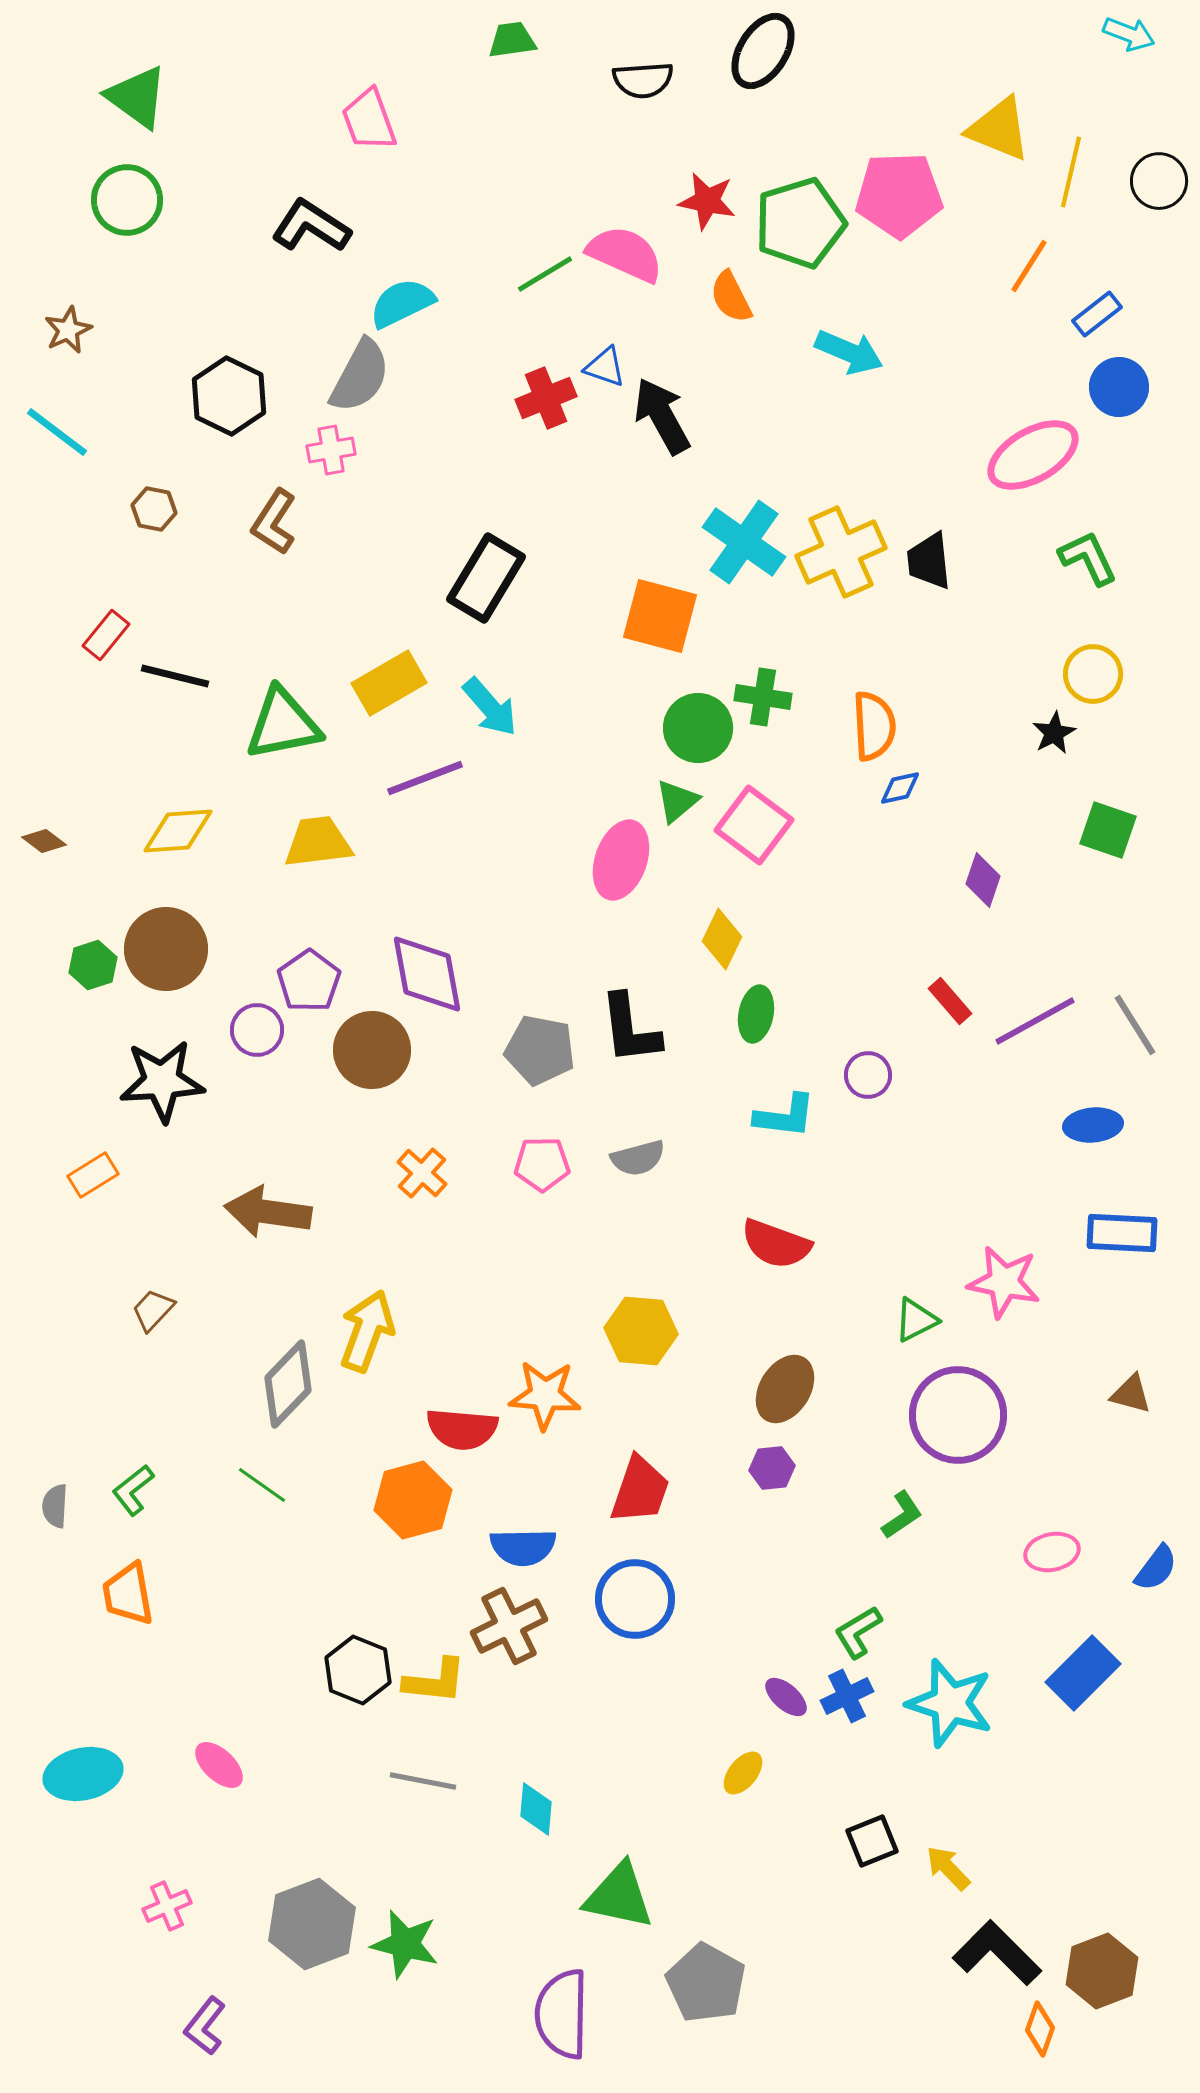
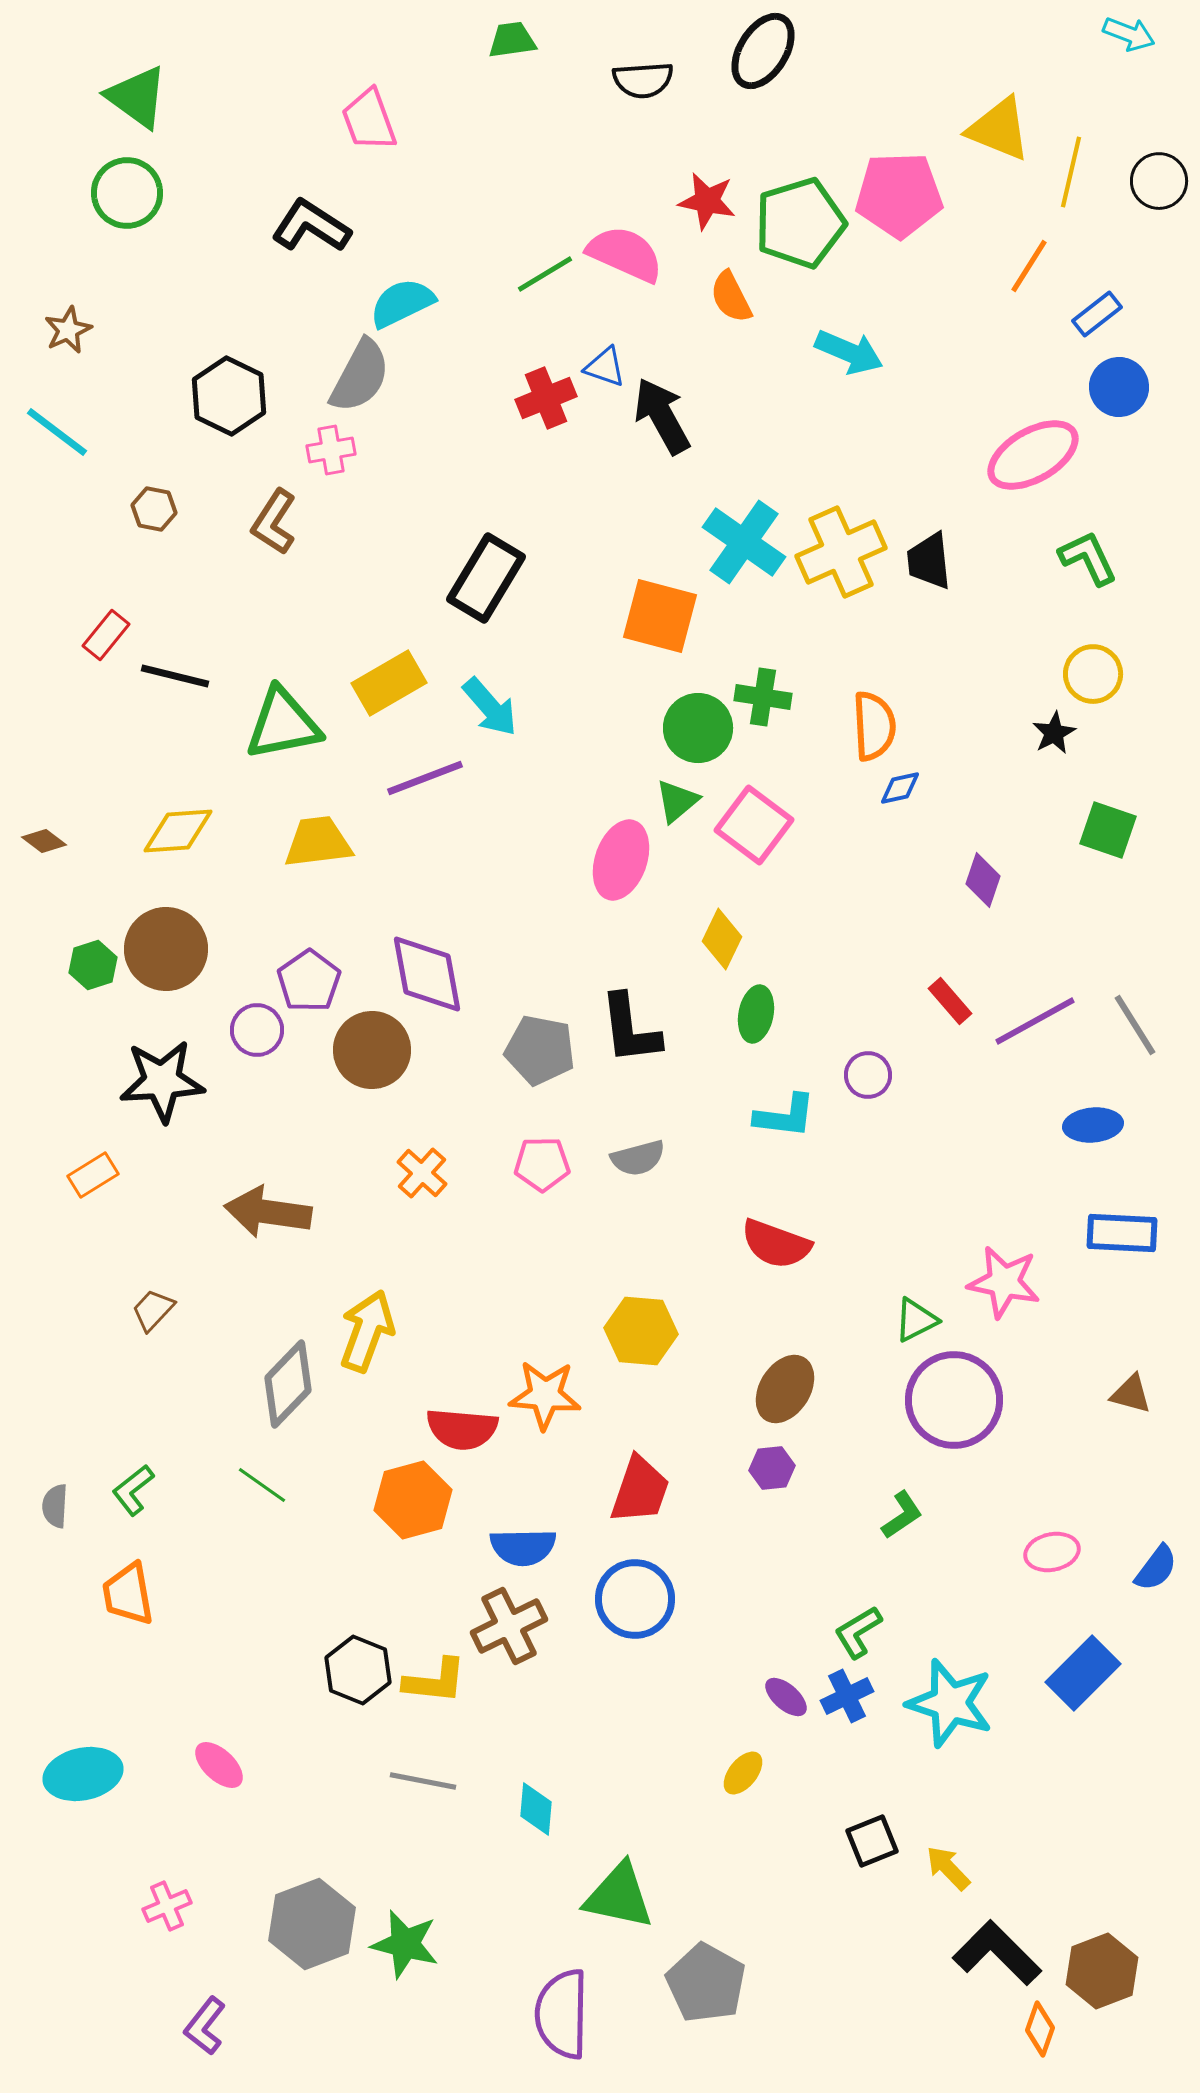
green circle at (127, 200): moved 7 px up
purple circle at (958, 1415): moved 4 px left, 15 px up
